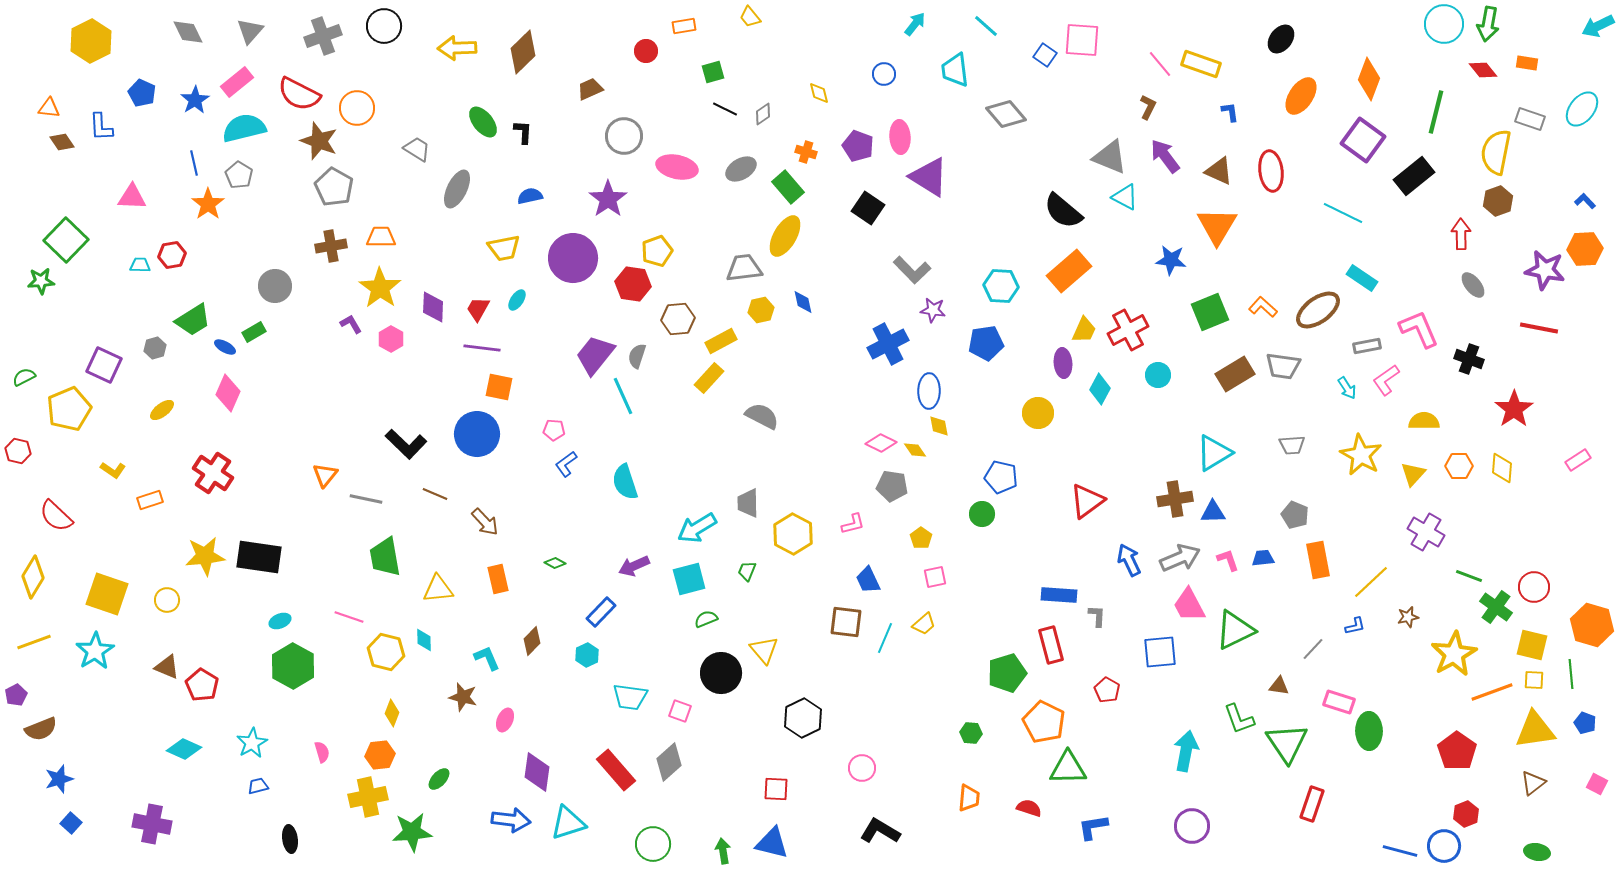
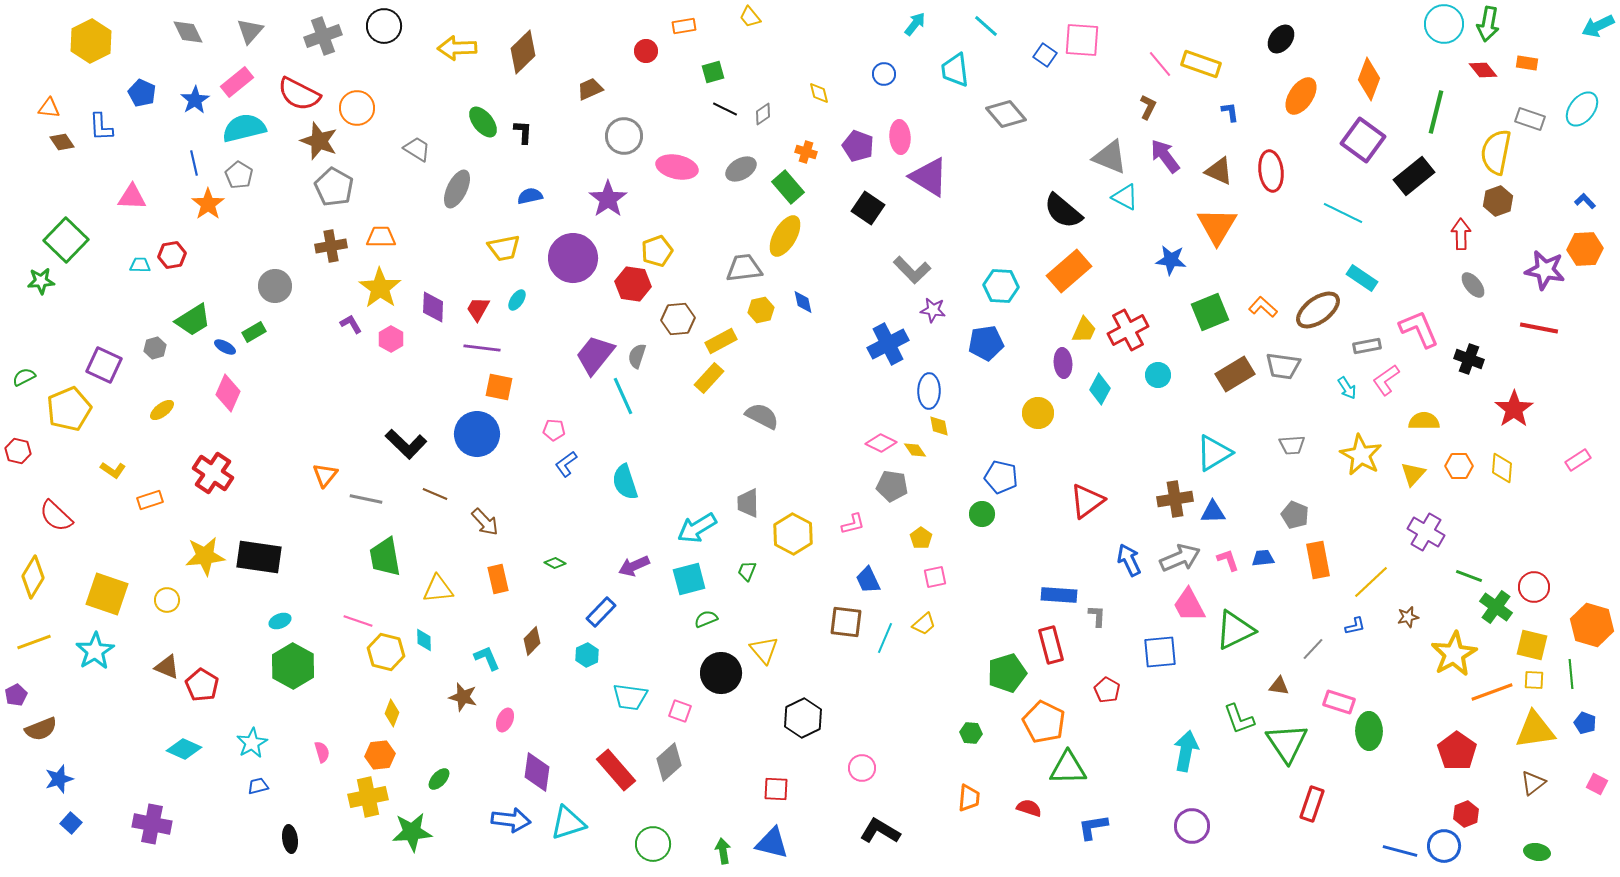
pink line at (349, 617): moved 9 px right, 4 px down
